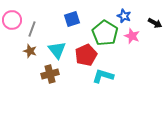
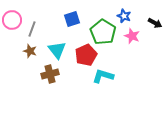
green pentagon: moved 2 px left, 1 px up
